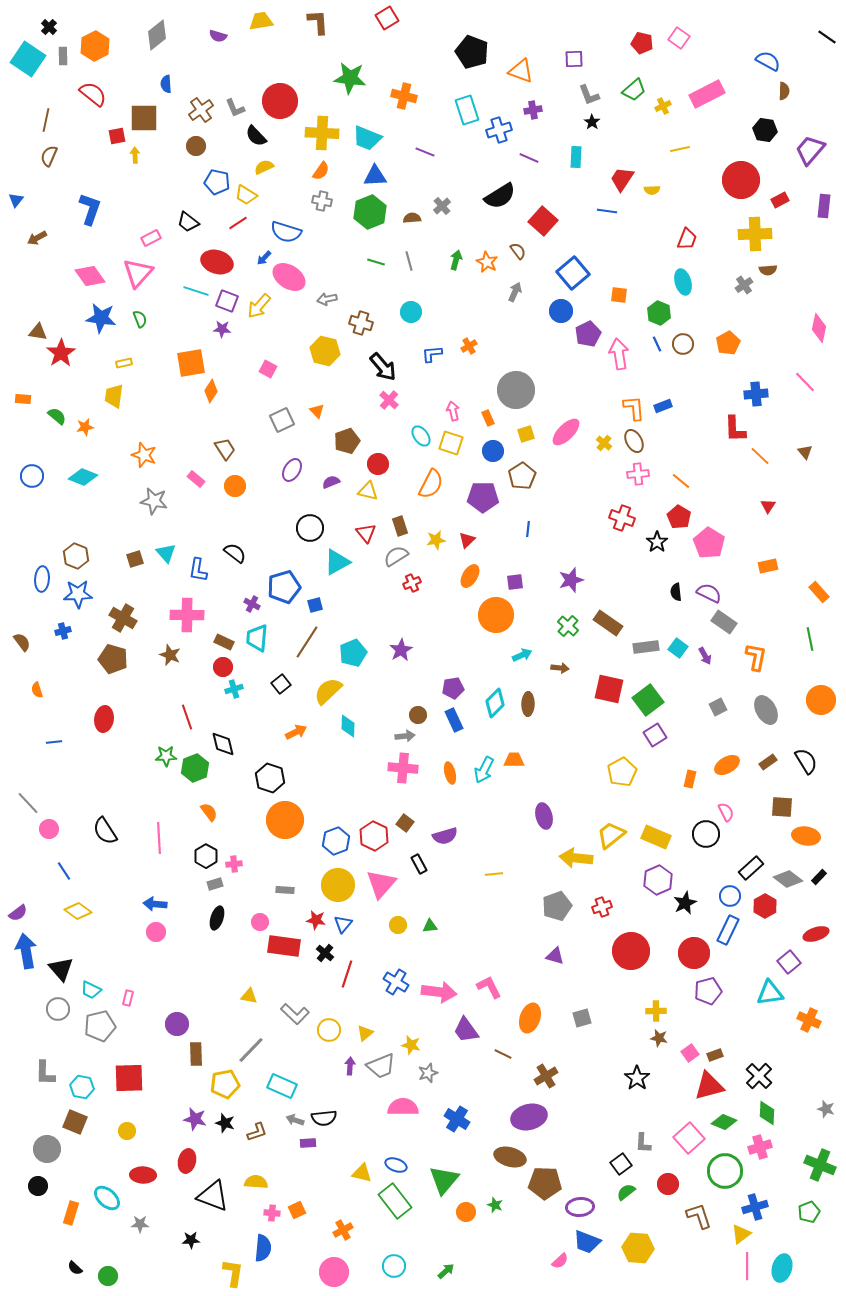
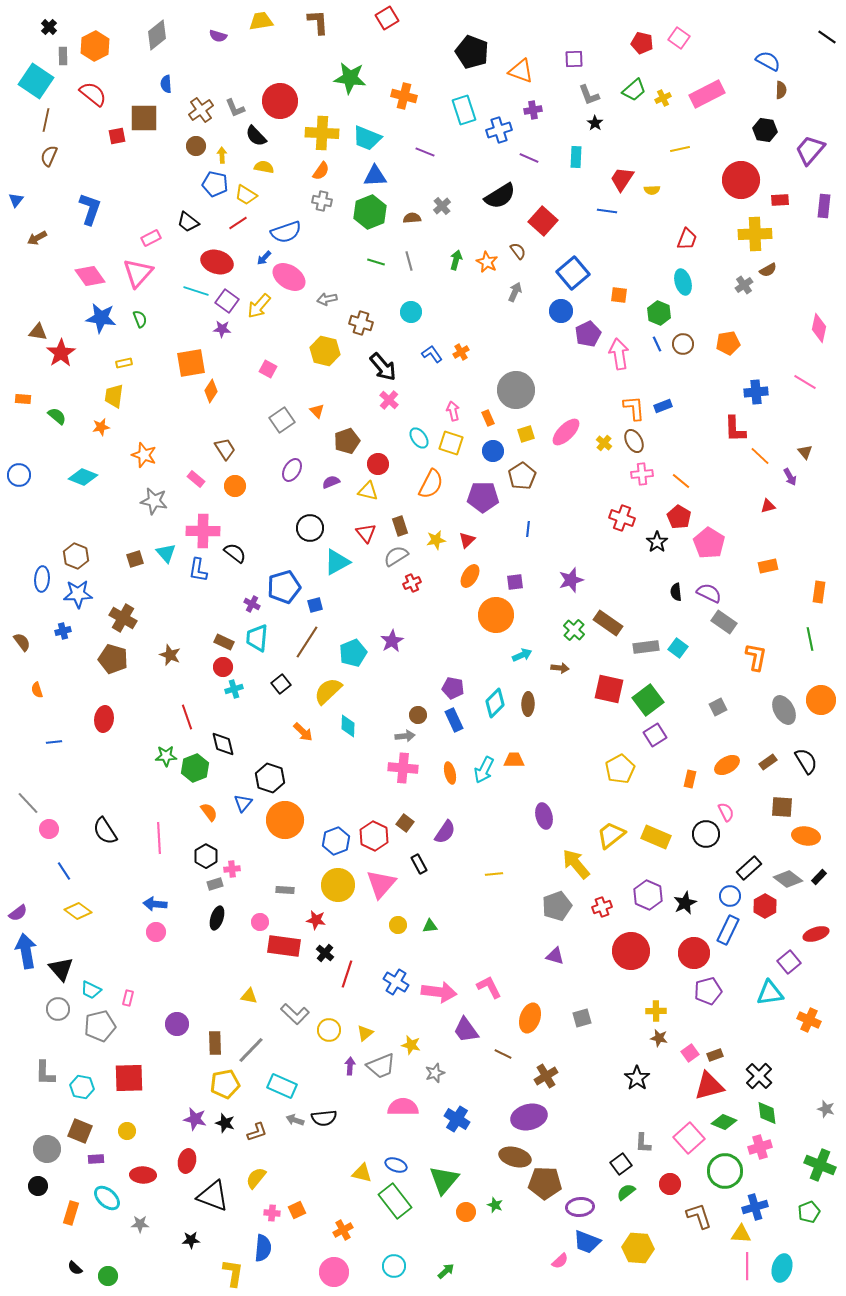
cyan square at (28, 59): moved 8 px right, 22 px down
brown semicircle at (784, 91): moved 3 px left, 1 px up
yellow cross at (663, 106): moved 8 px up
cyan rectangle at (467, 110): moved 3 px left
black star at (592, 122): moved 3 px right, 1 px down
yellow arrow at (135, 155): moved 87 px right
yellow semicircle at (264, 167): rotated 36 degrees clockwise
blue pentagon at (217, 182): moved 2 px left, 2 px down
red rectangle at (780, 200): rotated 24 degrees clockwise
blue semicircle at (286, 232): rotated 36 degrees counterclockwise
brown semicircle at (768, 270): rotated 24 degrees counterclockwise
purple square at (227, 301): rotated 15 degrees clockwise
orange pentagon at (728, 343): rotated 20 degrees clockwise
orange cross at (469, 346): moved 8 px left, 6 px down
blue L-shape at (432, 354): rotated 60 degrees clockwise
pink line at (805, 382): rotated 15 degrees counterclockwise
blue cross at (756, 394): moved 2 px up
gray square at (282, 420): rotated 10 degrees counterclockwise
orange star at (85, 427): moved 16 px right
cyan ellipse at (421, 436): moved 2 px left, 2 px down
pink cross at (638, 474): moved 4 px right
blue circle at (32, 476): moved 13 px left, 1 px up
red triangle at (768, 506): rotated 42 degrees clockwise
orange rectangle at (819, 592): rotated 50 degrees clockwise
pink cross at (187, 615): moved 16 px right, 84 px up
green cross at (568, 626): moved 6 px right, 4 px down
purple star at (401, 650): moved 9 px left, 9 px up
purple arrow at (705, 656): moved 85 px right, 179 px up
purple pentagon at (453, 688): rotated 20 degrees clockwise
gray ellipse at (766, 710): moved 18 px right
orange arrow at (296, 732): moved 7 px right; rotated 70 degrees clockwise
yellow pentagon at (622, 772): moved 2 px left, 3 px up
purple semicircle at (445, 836): moved 4 px up; rotated 40 degrees counterclockwise
yellow arrow at (576, 858): moved 6 px down; rotated 44 degrees clockwise
pink cross at (234, 864): moved 2 px left, 5 px down
black rectangle at (751, 868): moved 2 px left
purple hexagon at (658, 880): moved 10 px left, 15 px down; rotated 12 degrees counterclockwise
blue triangle at (343, 924): moved 100 px left, 121 px up
brown rectangle at (196, 1054): moved 19 px right, 11 px up
gray star at (428, 1073): moved 7 px right
green diamond at (767, 1113): rotated 10 degrees counterclockwise
brown square at (75, 1122): moved 5 px right, 9 px down
purple rectangle at (308, 1143): moved 212 px left, 16 px down
brown ellipse at (510, 1157): moved 5 px right
yellow semicircle at (256, 1182): moved 4 px up; rotated 55 degrees counterclockwise
red circle at (668, 1184): moved 2 px right
yellow triangle at (741, 1234): rotated 40 degrees clockwise
